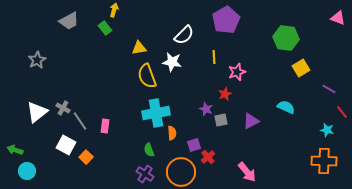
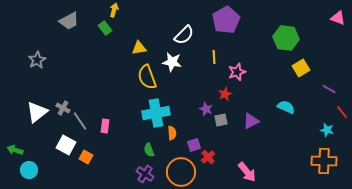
yellow semicircle: moved 1 px down
orange square: rotated 16 degrees counterclockwise
cyan circle: moved 2 px right, 1 px up
